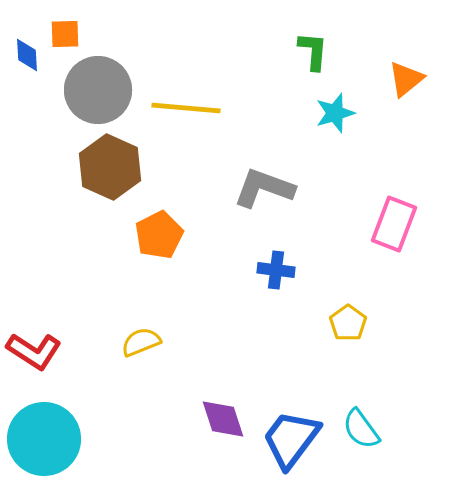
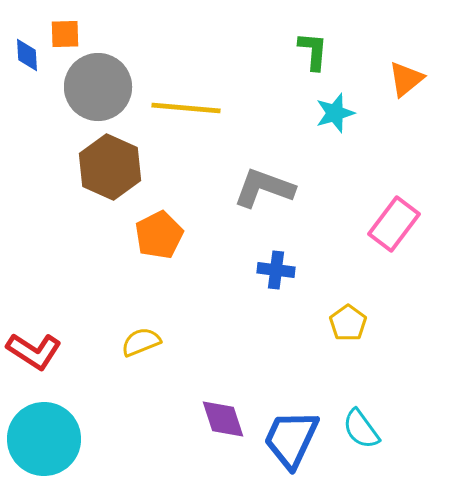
gray circle: moved 3 px up
pink rectangle: rotated 16 degrees clockwise
blue trapezoid: rotated 12 degrees counterclockwise
